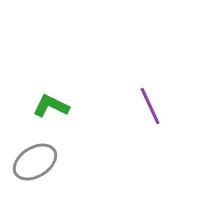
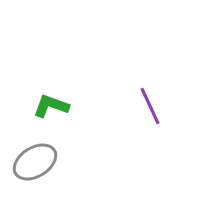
green L-shape: rotated 6 degrees counterclockwise
